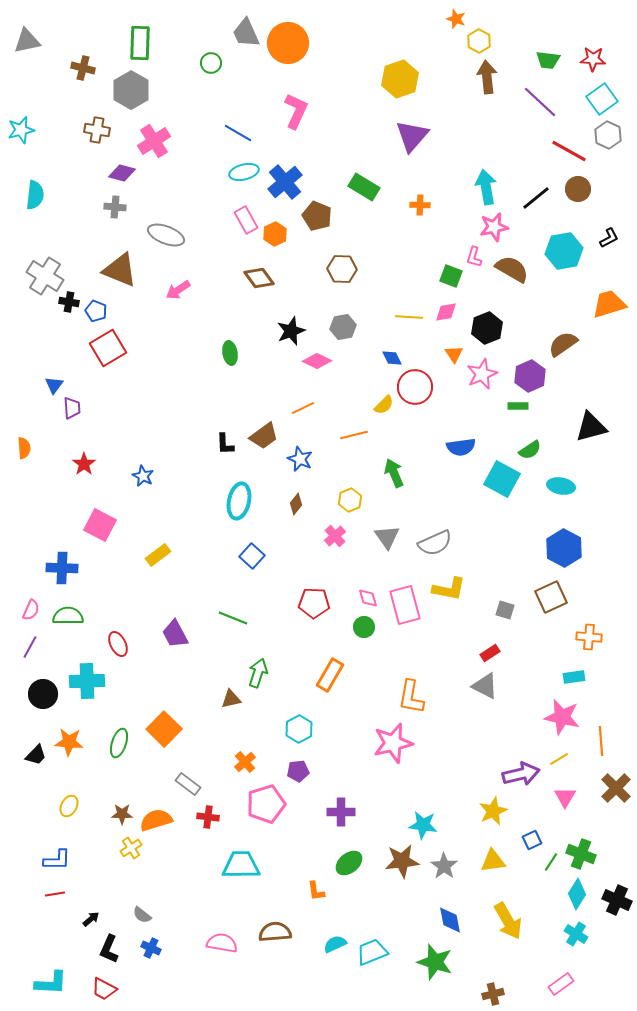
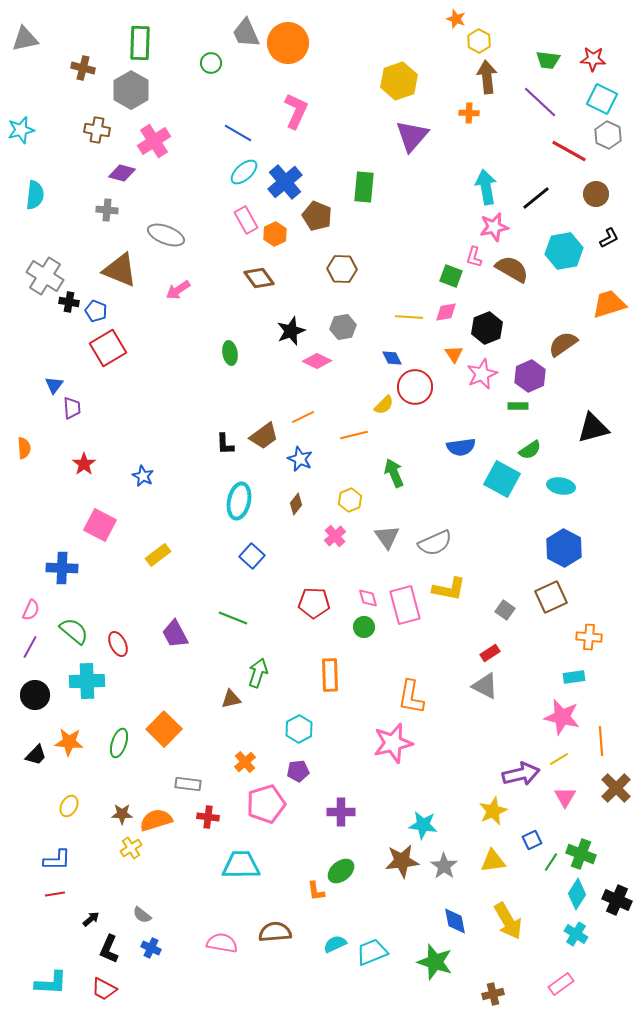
gray triangle at (27, 41): moved 2 px left, 2 px up
yellow hexagon at (400, 79): moved 1 px left, 2 px down
cyan square at (602, 99): rotated 28 degrees counterclockwise
cyan ellipse at (244, 172): rotated 28 degrees counterclockwise
green rectangle at (364, 187): rotated 64 degrees clockwise
brown circle at (578, 189): moved 18 px right, 5 px down
orange cross at (420, 205): moved 49 px right, 92 px up
gray cross at (115, 207): moved 8 px left, 3 px down
orange line at (303, 408): moved 9 px down
black triangle at (591, 427): moved 2 px right, 1 px down
gray square at (505, 610): rotated 18 degrees clockwise
green semicircle at (68, 616): moved 6 px right, 15 px down; rotated 40 degrees clockwise
orange rectangle at (330, 675): rotated 32 degrees counterclockwise
black circle at (43, 694): moved 8 px left, 1 px down
gray rectangle at (188, 784): rotated 30 degrees counterclockwise
green ellipse at (349, 863): moved 8 px left, 8 px down
blue diamond at (450, 920): moved 5 px right, 1 px down
